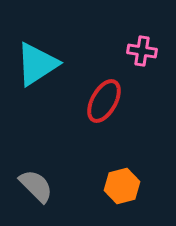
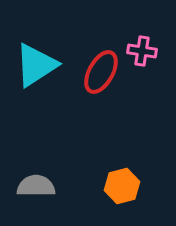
cyan triangle: moved 1 px left, 1 px down
red ellipse: moved 3 px left, 29 px up
gray semicircle: rotated 45 degrees counterclockwise
